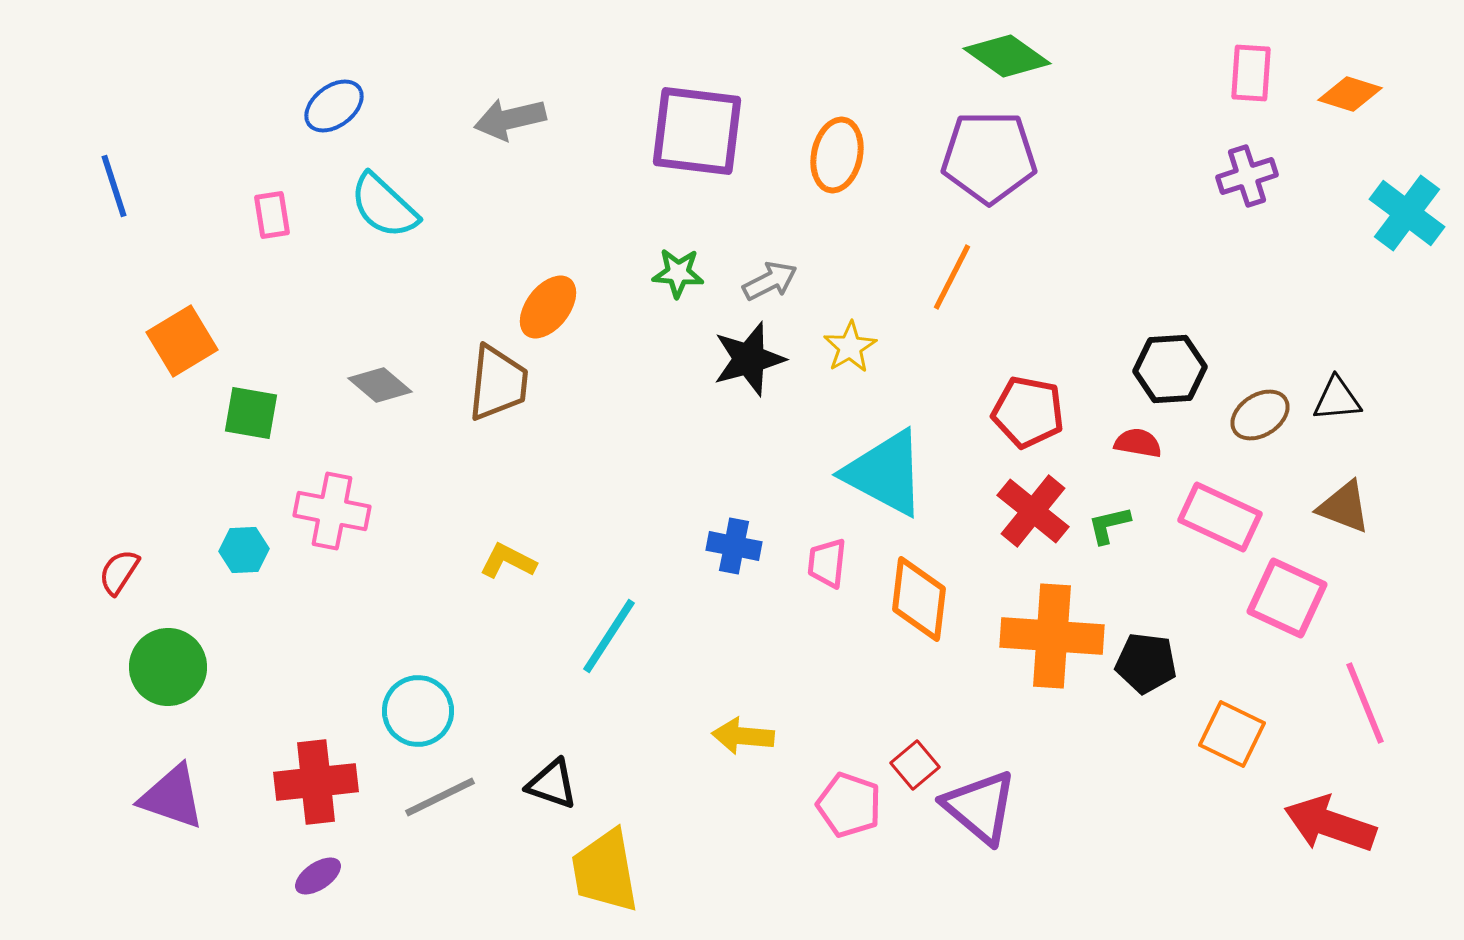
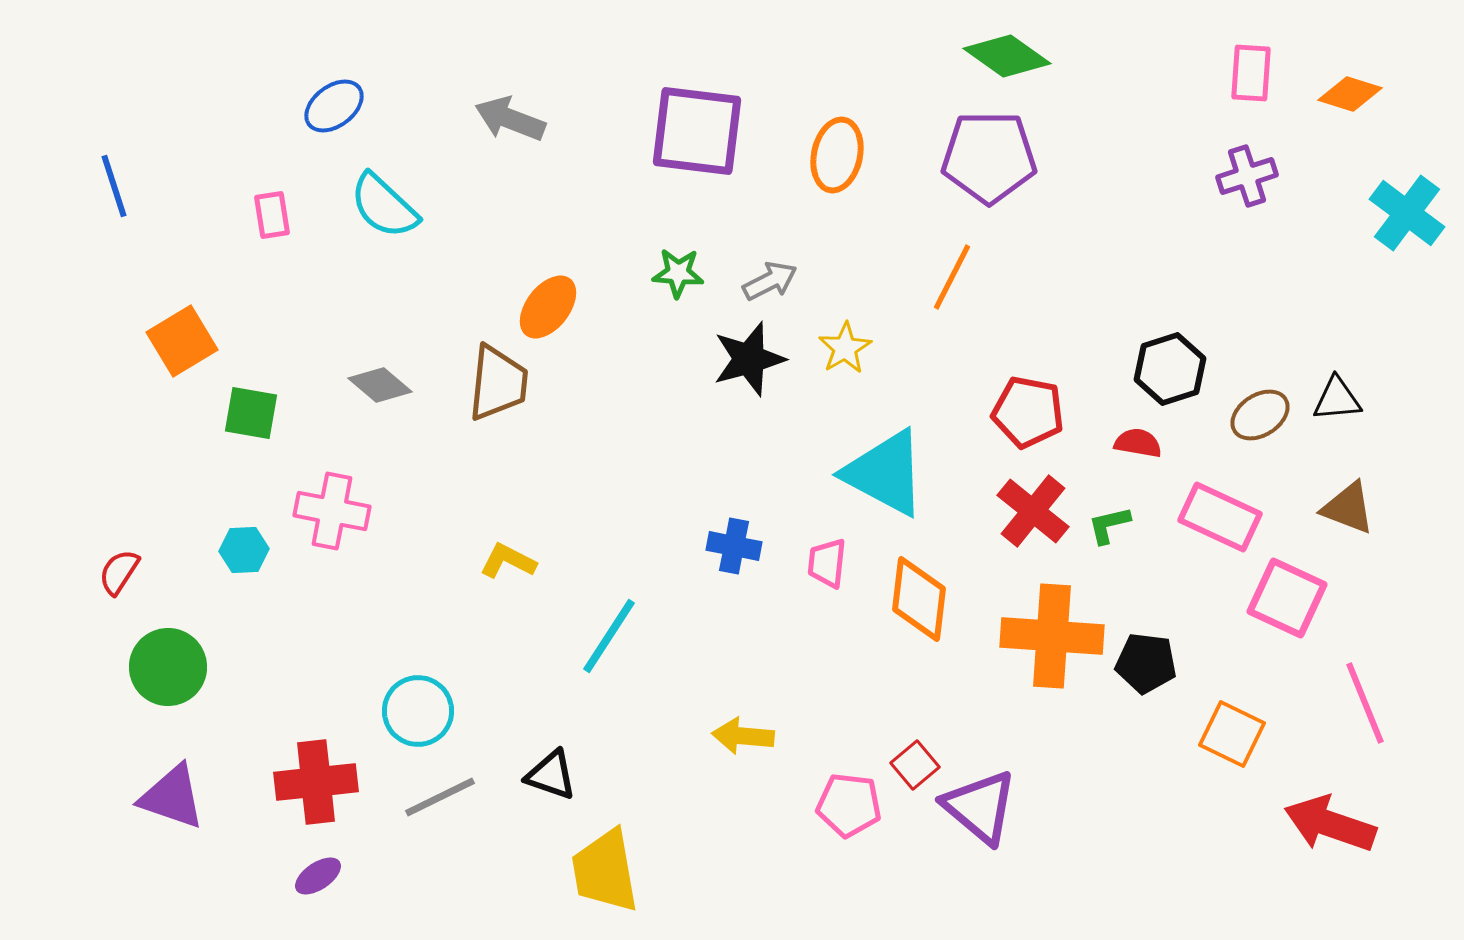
gray arrow at (510, 119): rotated 34 degrees clockwise
yellow star at (850, 347): moved 5 px left, 1 px down
black hexagon at (1170, 369): rotated 14 degrees counterclockwise
brown triangle at (1344, 507): moved 4 px right, 1 px down
black triangle at (552, 784): moved 1 px left, 9 px up
pink pentagon at (849, 805): rotated 12 degrees counterclockwise
